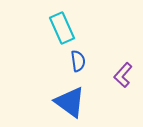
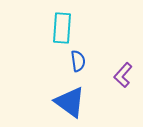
cyan rectangle: rotated 28 degrees clockwise
